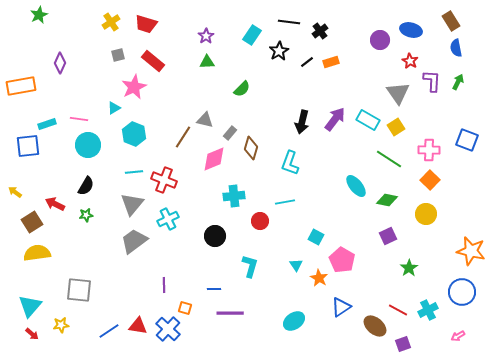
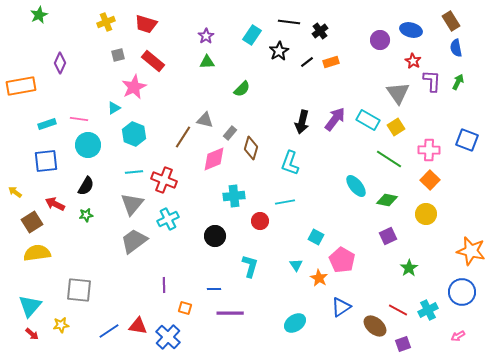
yellow cross at (111, 22): moved 5 px left; rotated 12 degrees clockwise
red star at (410, 61): moved 3 px right
blue square at (28, 146): moved 18 px right, 15 px down
cyan ellipse at (294, 321): moved 1 px right, 2 px down
blue cross at (168, 329): moved 8 px down
